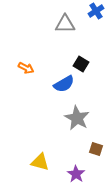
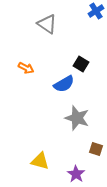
gray triangle: moved 18 px left; rotated 35 degrees clockwise
gray star: rotated 10 degrees counterclockwise
yellow triangle: moved 1 px up
